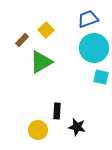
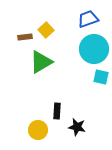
brown rectangle: moved 3 px right, 3 px up; rotated 40 degrees clockwise
cyan circle: moved 1 px down
